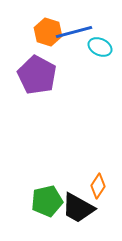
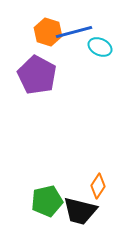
black trapezoid: moved 2 px right, 3 px down; rotated 15 degrees counterclockwise
